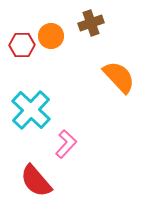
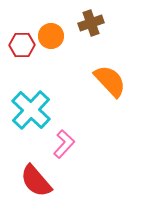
orange semicircle: moved 9 px left, 4 px down
pink L-shape: moved 2 px left
